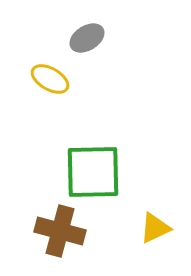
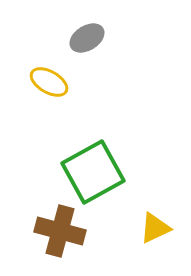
yellow ellipse: moved 1 px left, 3 px down
green square: rotated 28 degrees counterclockwise
